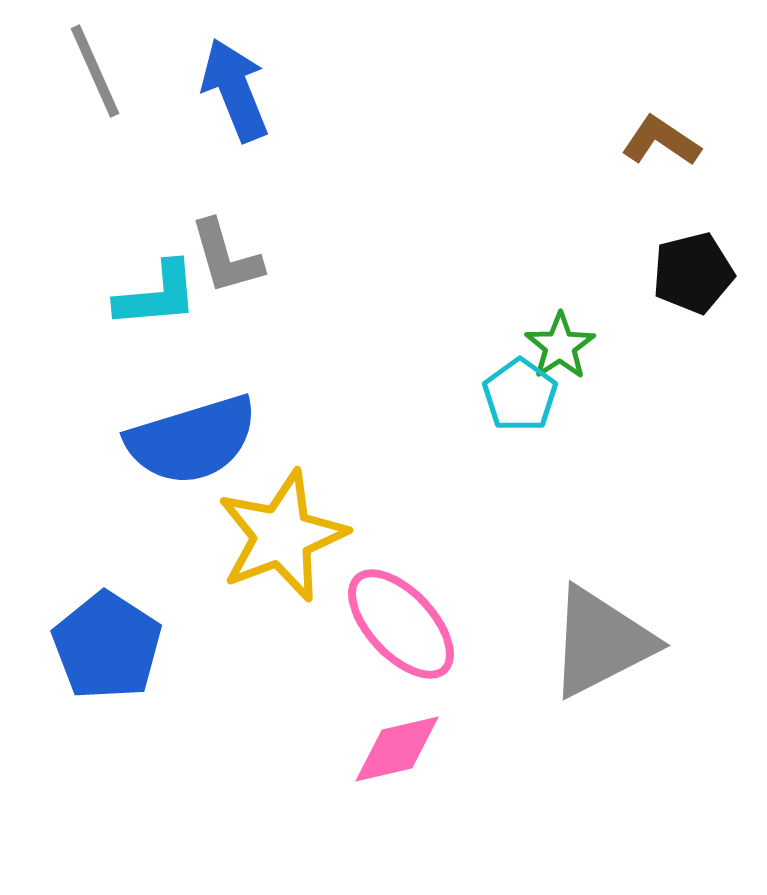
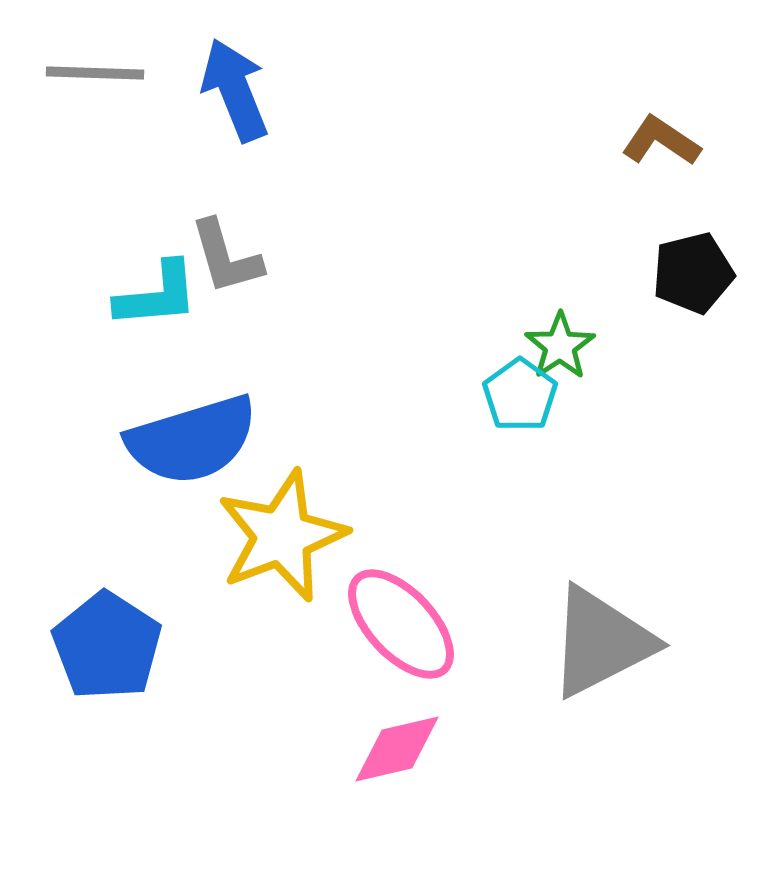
gray line: moved 2 px down; rotated 64 degrees counterclockwise
